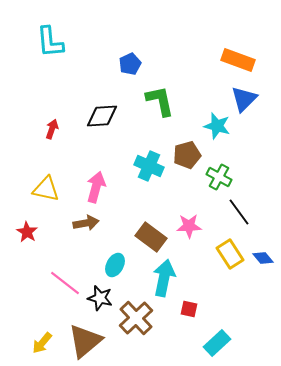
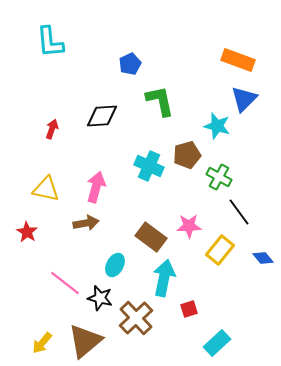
yellow rectangle: moved 10 px left, 4 px up; rotated 72 degrees clockwise
red square: rotated 30 degrees counterclockwise
